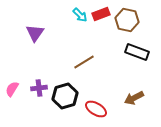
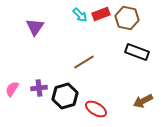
brown hexagon: moved 2 px up
purple triangle: moved 6 px up
brown arrow: moved 9 px right, 3 px down
